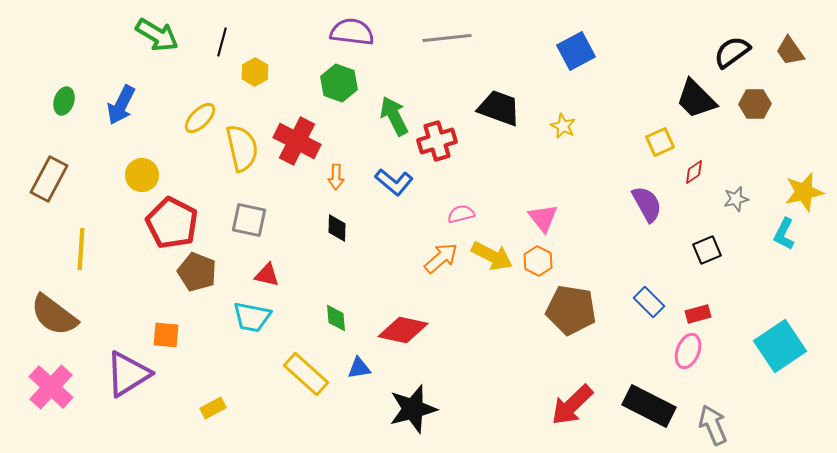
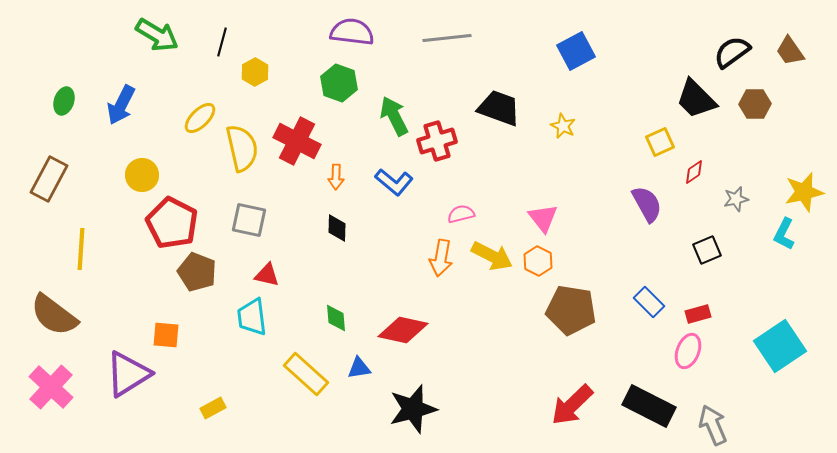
orange arrow at (441, 258): rotated 141 degrees clockwise
cyan trapezoid at (252, 317): rotated 72 degrees clockwise
